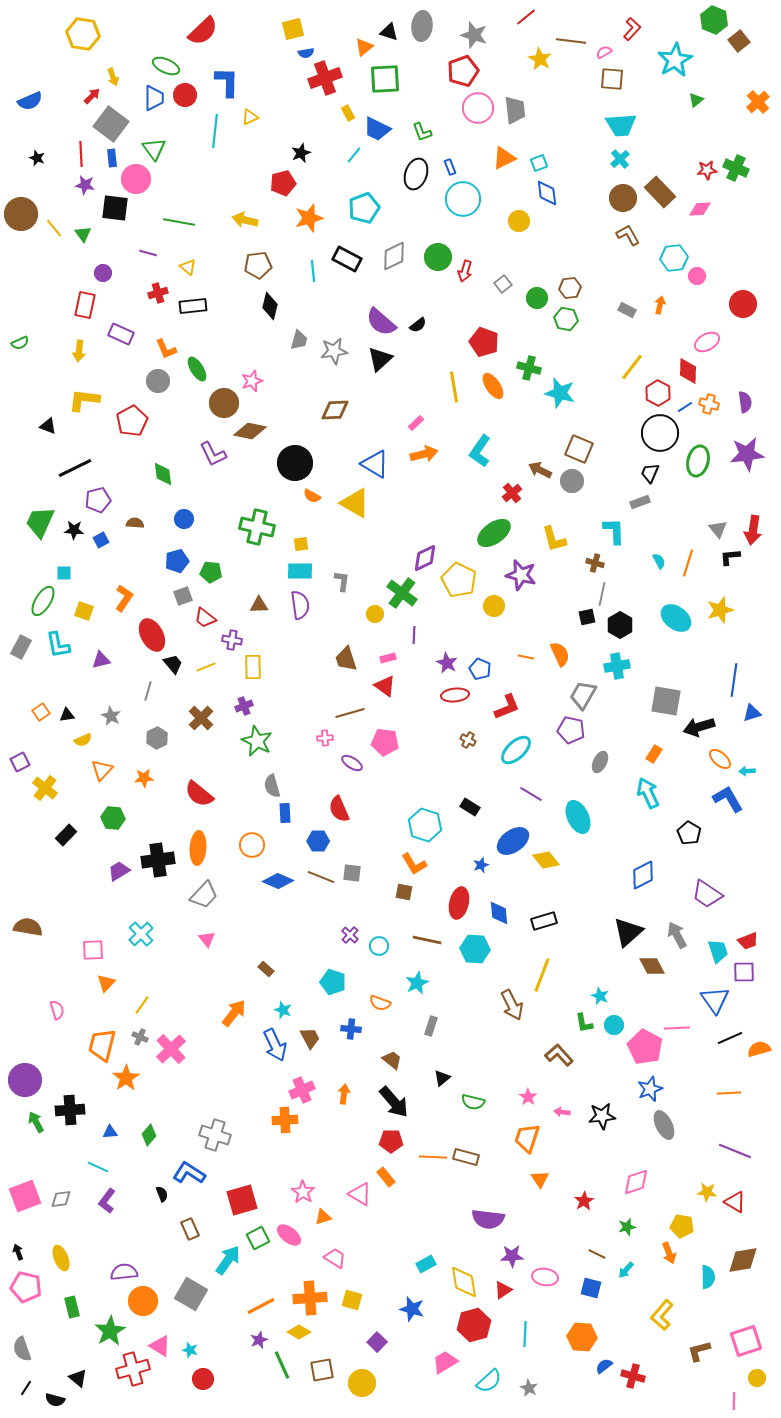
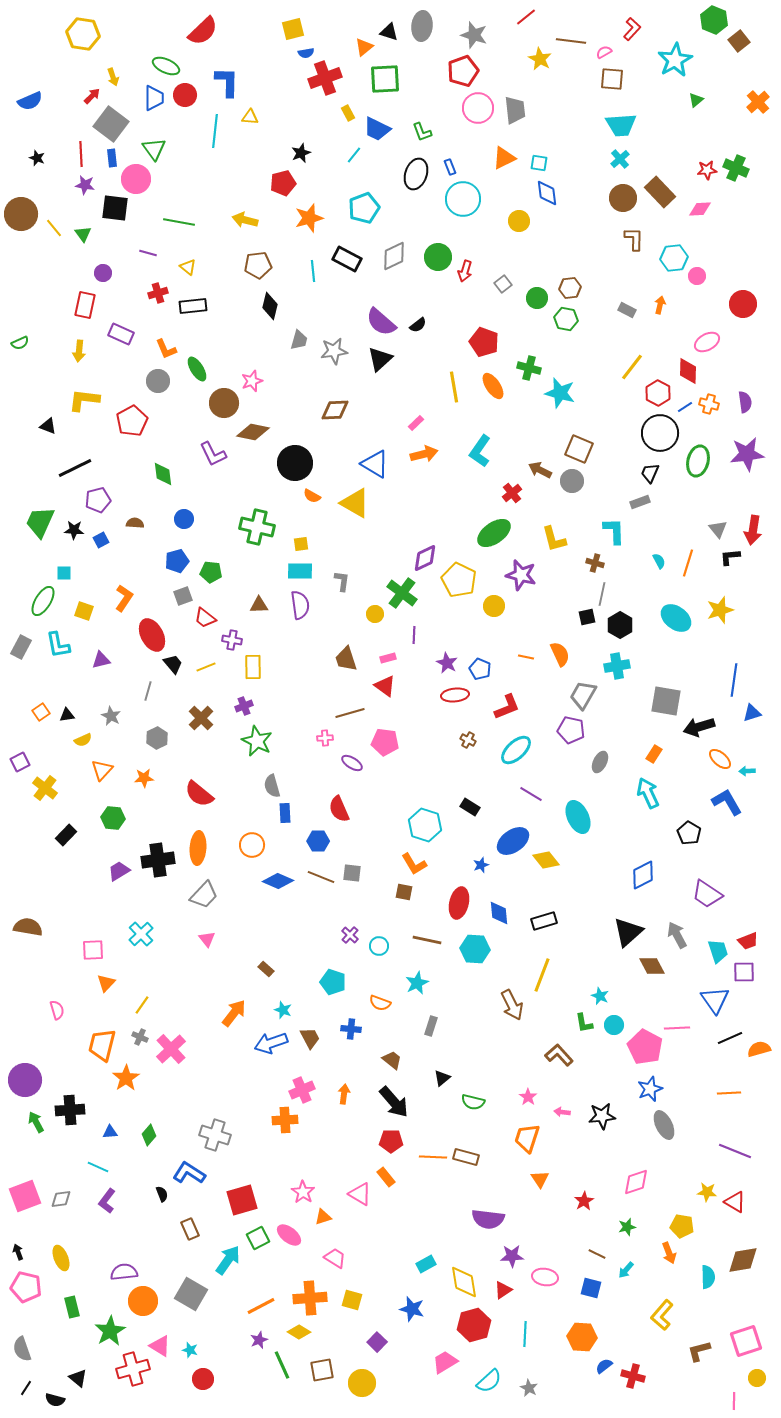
yellow triangle at (250, 117): rotated 30 degrees clockwise
cyan square at (539, 163): rotated 30 degrees clockwise
brown L-shape at (628, 235): moved 6 px right, 4 px down; rotated 30 degrees clockwise
brown diamond at (250, 431): moved 3 px right, 1 px down
blue L-shape at (728, 799): moved 1 px left, 3 px down
blue arrow at (275, 1045): moved 4 px left, 2 px up; rotated 96 degrees clockwise
